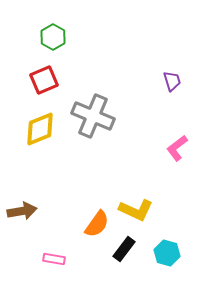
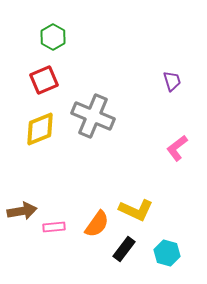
pink rectangle: moved 32 px up; rotated 15 degrees counterclockwise
